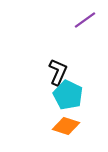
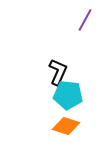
purple line: rotated 25 degrees counterclockwise
cyan pentagon: rotated 20 degrees counterclockwise
